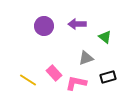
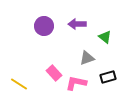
gray triangle: moved 1 px right
yellow line: moved 9 px left, 4 px down
